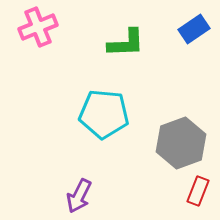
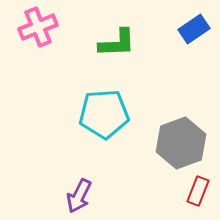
green L-shape: moved 9 px left
cyan pentagon: rotated 9 degrees counterclockwise
